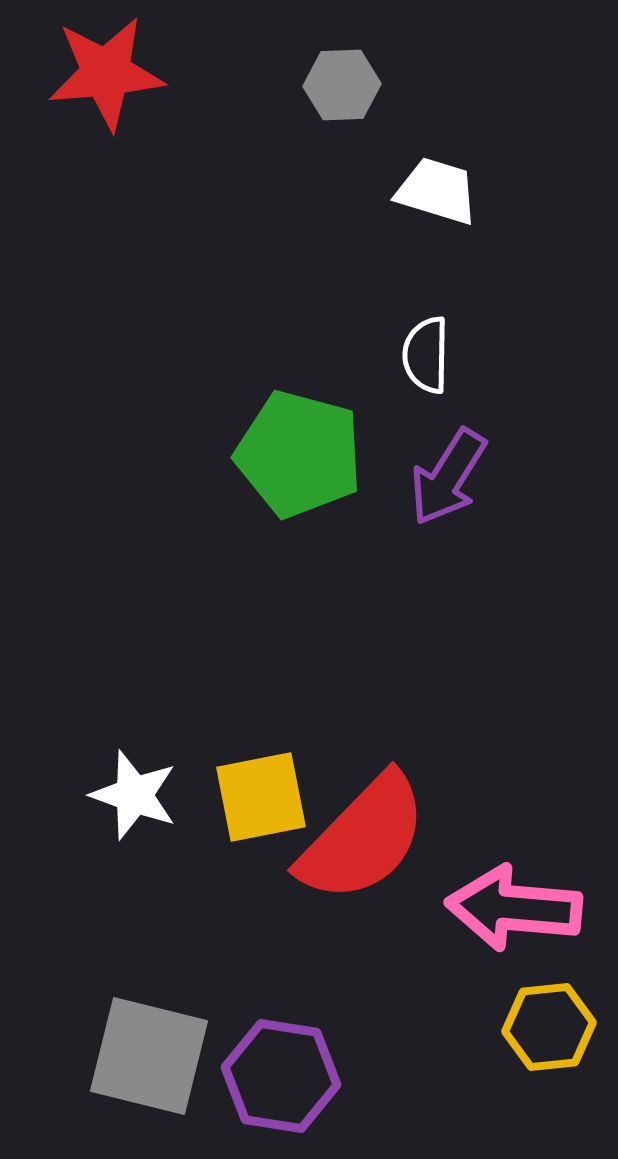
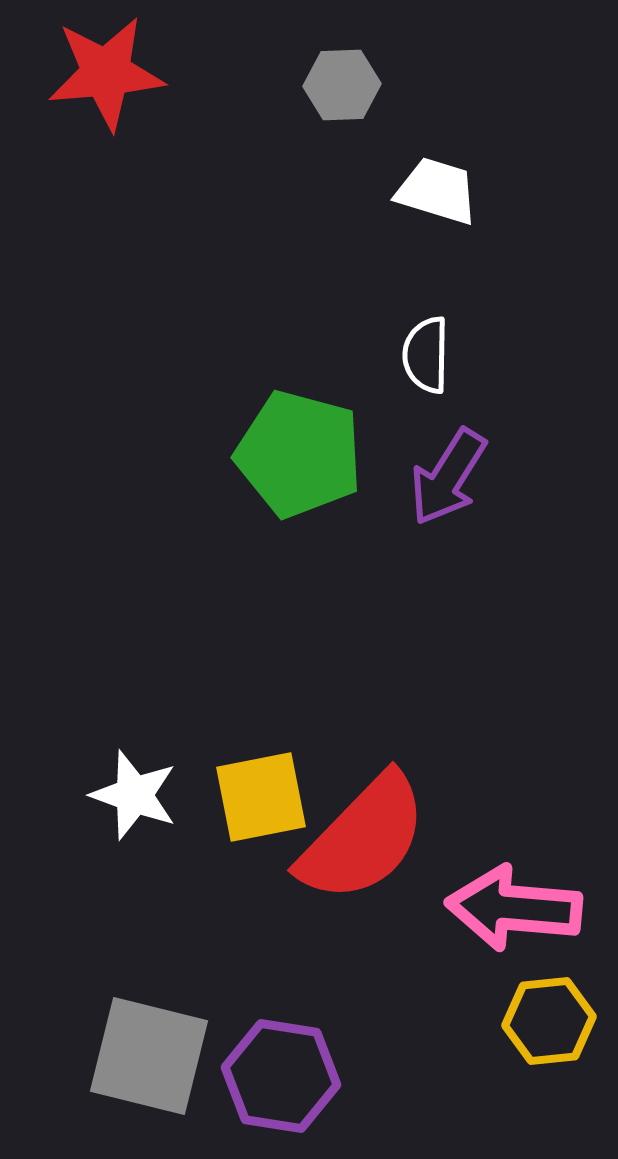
yellow hexagon: moved 6 px up
